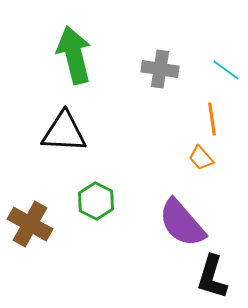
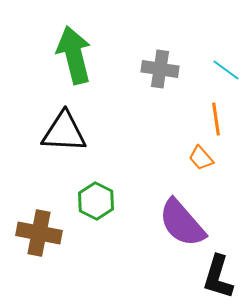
orange line: moved 4 px right
brown cross: moved 9 px right, 9 px down; rotated 18 degrees counterclockwise
black L-shape: moved 6 px right
